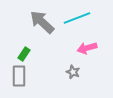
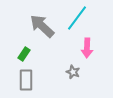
cyan line: rotated 32 degrees counterclockwise
gray arrow: moved 4 px down
pink arrow: rotated 72 degrees counterclockwise
gray rectangle: moved 7 px right, 4 px down
